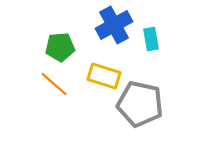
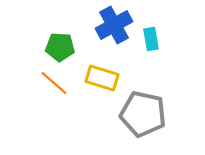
green pentagon: rotated 8 degrees clockwise
yellow rectangle: moved 2 px left, 2 px down
orange line: moved 1 px up
gray pentagon: moved 3 px right, 10 px down
